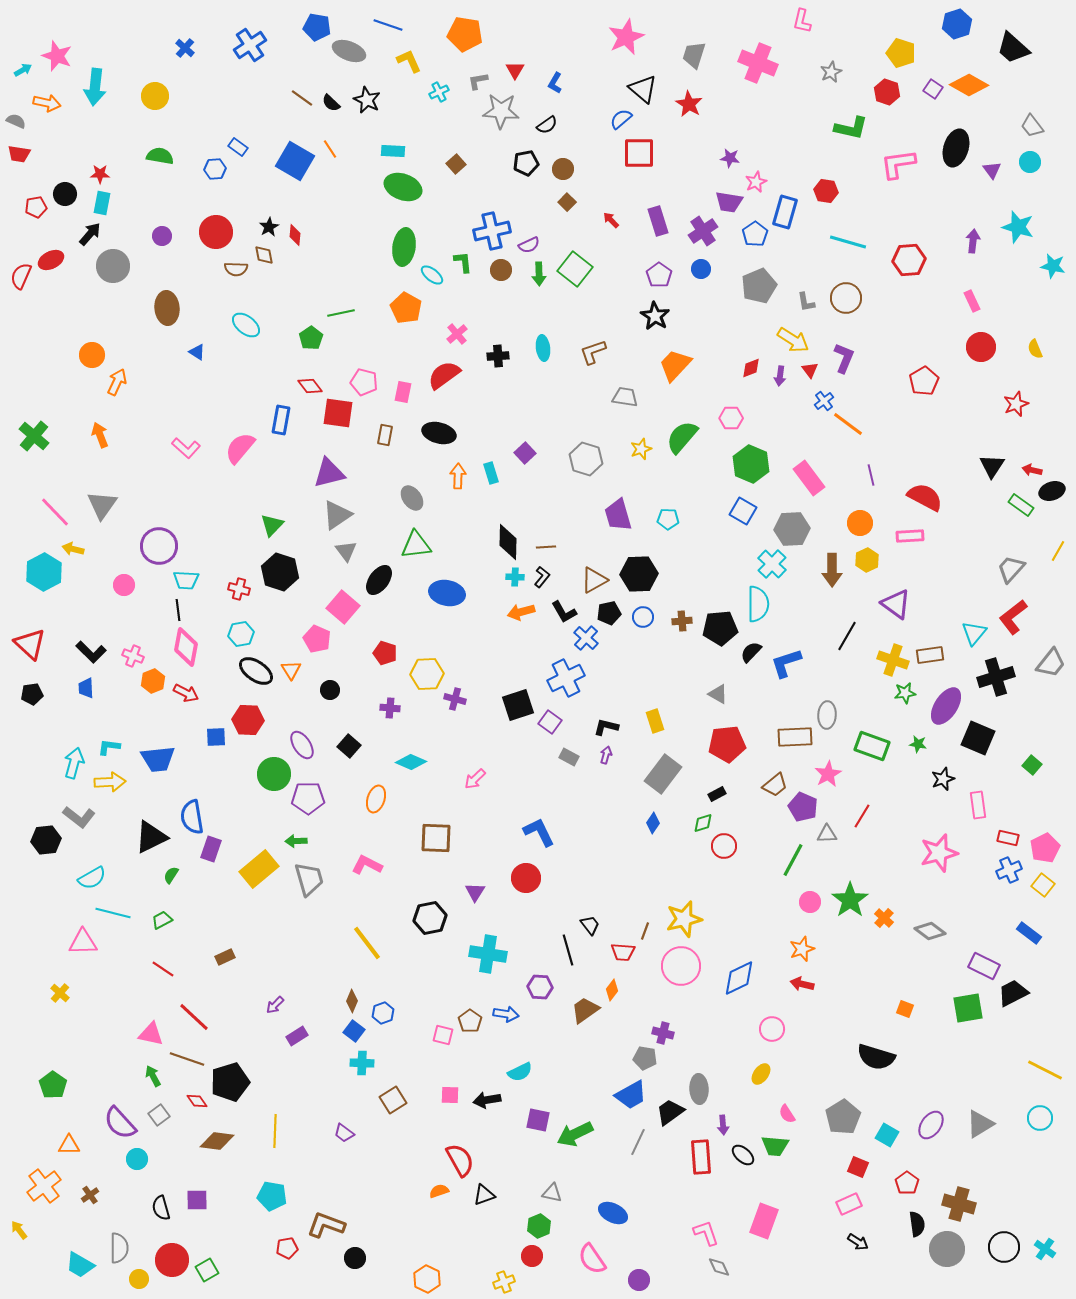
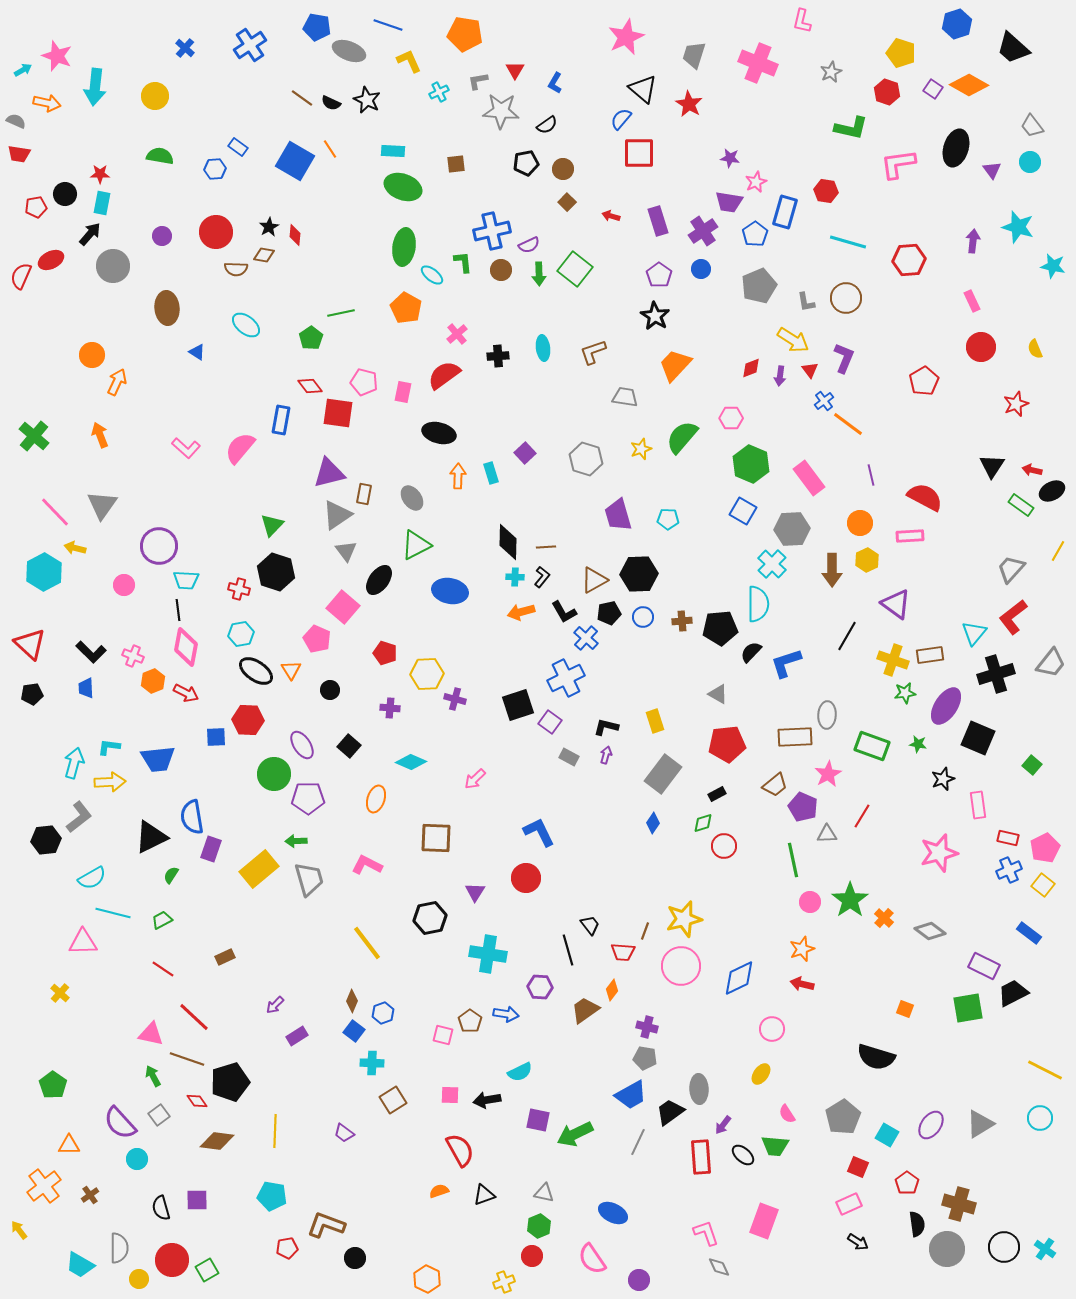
black semicircle at (331, 103): rotated 18 degrees counterclockwise
blue semicircle at (621, 119): rotated 10 degrees counterclockwise
brown square at (456, 164): rotated 36 degrees clockwise
red arrow at (611, 220): moved 4 px up; rotated 30 degrees counterclockwise
brown diamond at (264, 255): rotated 70 degrees counterclockwise
brown rectangle at (385, 435): moved 21 px left, 59 px down
black ellipse at (1052, 491): rotated 10 degrees counterclockwise
green triangle at (416, 545): rotated 20 degrees counterclockwise
yellow arrow at (73, 549): moved 2 px right, 1 px up
black hexagon at (280, 572): moved 4 px left
blue ellipse at (447, 593): moved 3 px right, 2 px up
black cross at (996, 677): moved 3 px up
gray L-shape at (79, 817): rotated 76 degrees counterclockwise
green line at (793, 860): rotated 40 degrees counterclockwise
purple cross at (663, 1033): moved 16 px left, 6 px up
cyan cross at (362, 1063): moved 10 px right
purple arrow at (723, 1125): rotated 42 degrees clockwise
red semicircle at (460, 1160): moved 10 px up
gray triangle at (552, 1193): moved 8 px left
